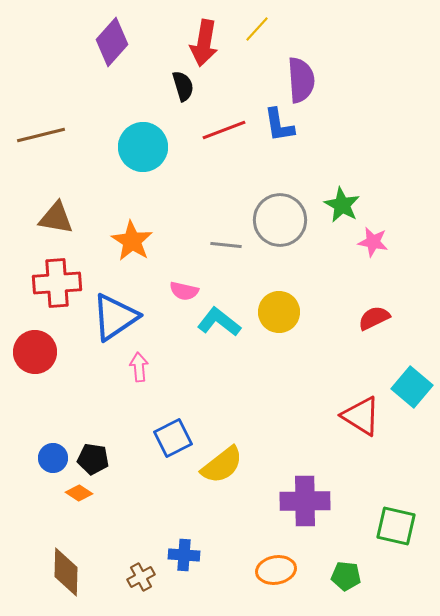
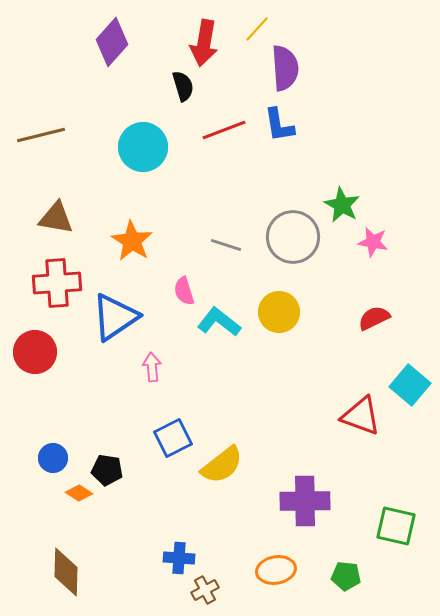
purple semicircle: moved 16 px left, 12 px up
gray circle: moved 13 px right, 17 px down
gray line: rotated 12 degrees clockwise
pink semicircle: rotated 60 degrees clockwise
pink arrow: moved 13 px right
cyan square: moved 2 px left, 2 px up
red triangle: rotated 12 degrees counterclockwise
black pentagon: moved 14 px right, 11 px down
blue cross: moved 5 px left, 3 px down
brown cross: moved 64 px right, 13 px down
